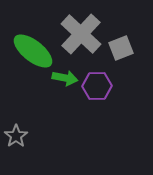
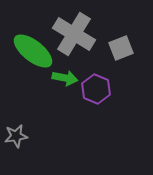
gray cross: moved 7 px left; rotated 12 degrees counterclockwise
purple hexagon: moved 1 px left, 3 px down; rotated 24 degrees clockwise
gray star: rotated 25 degrees clockwise
